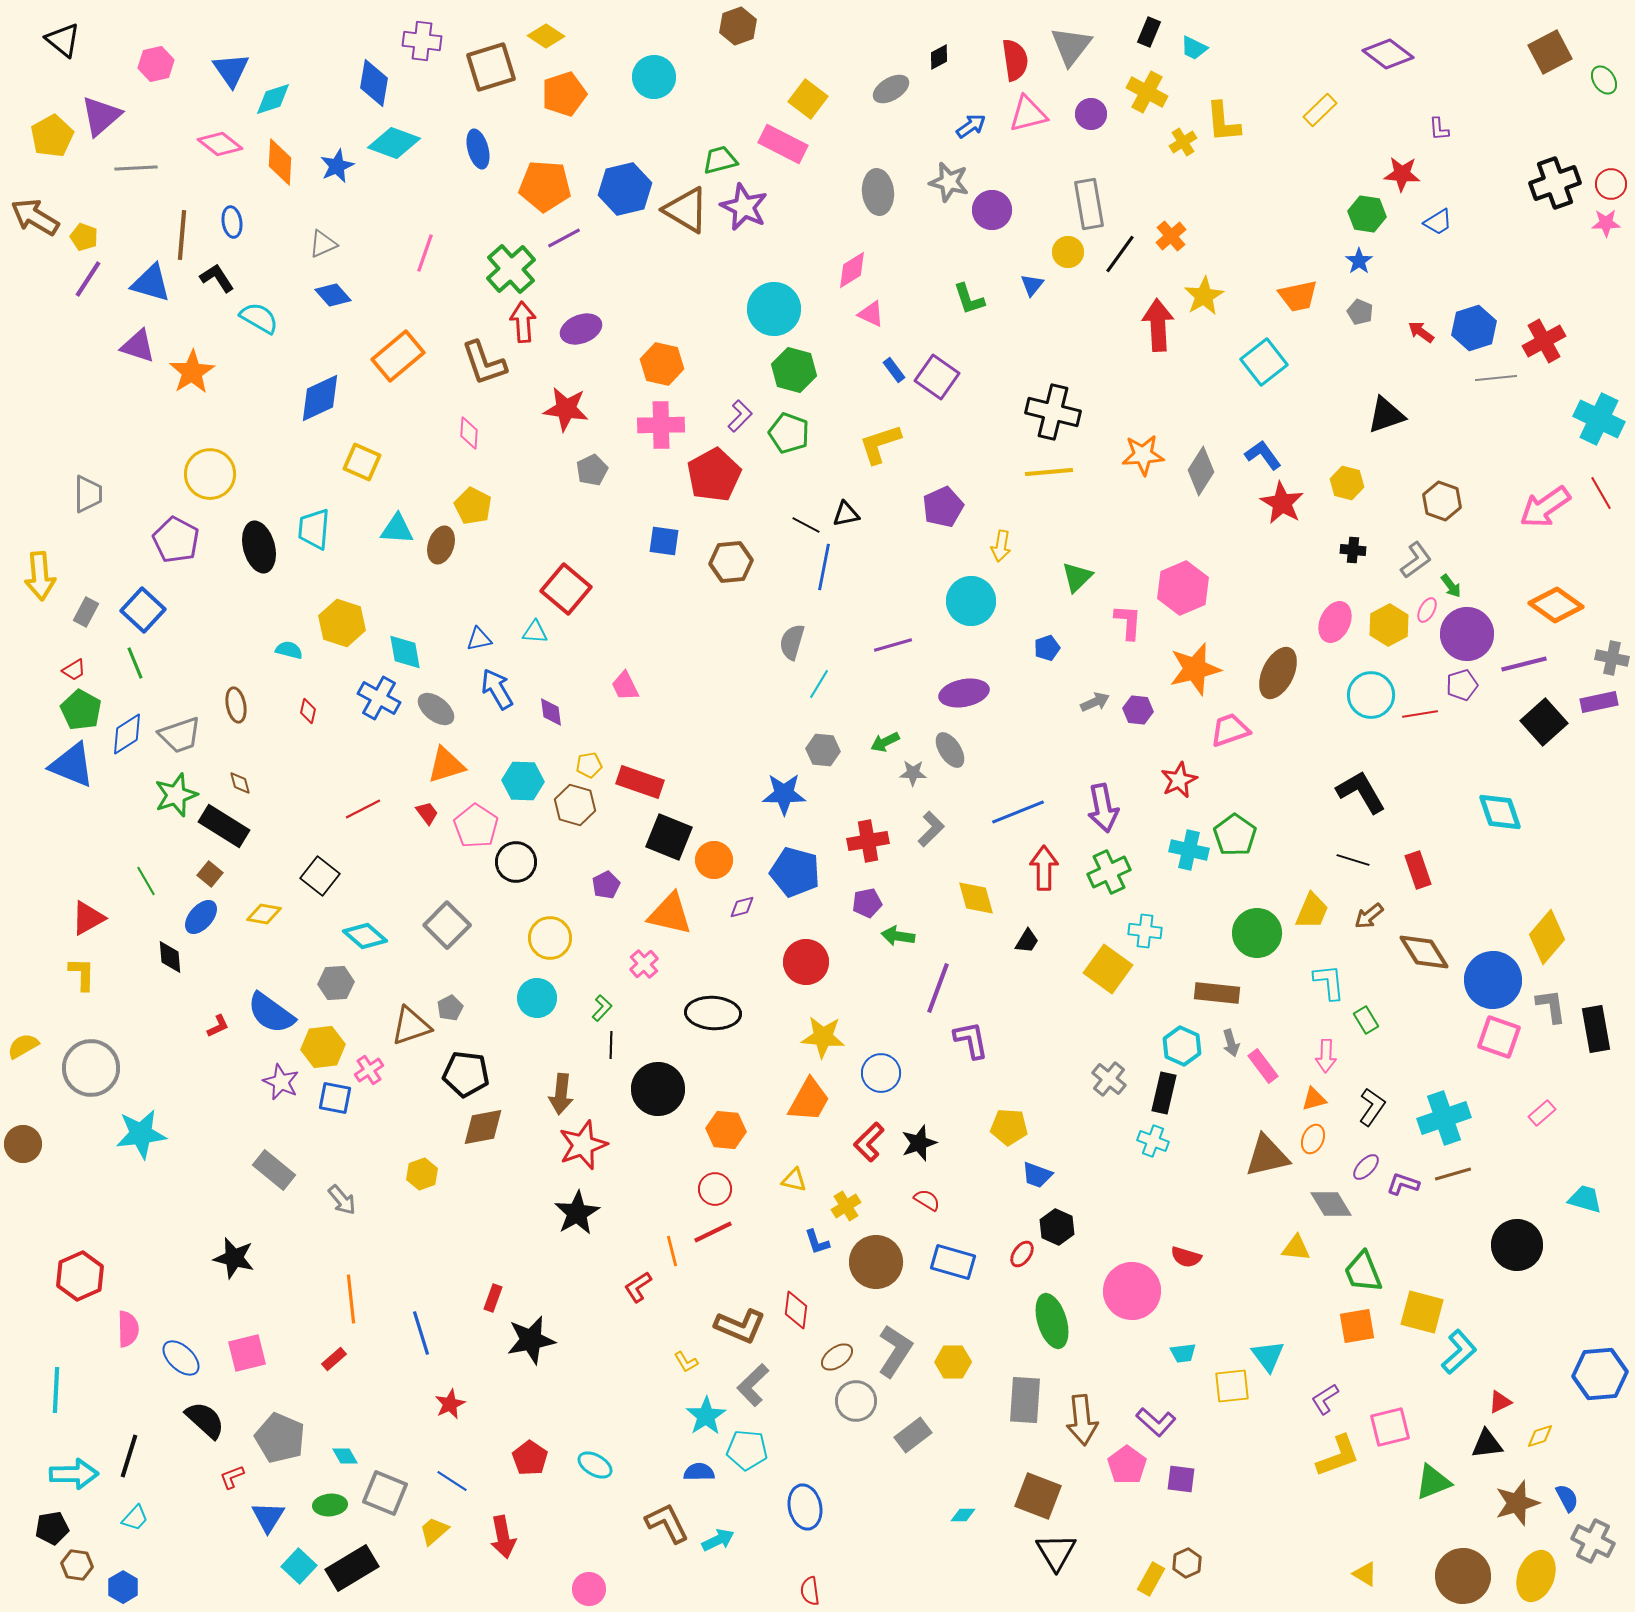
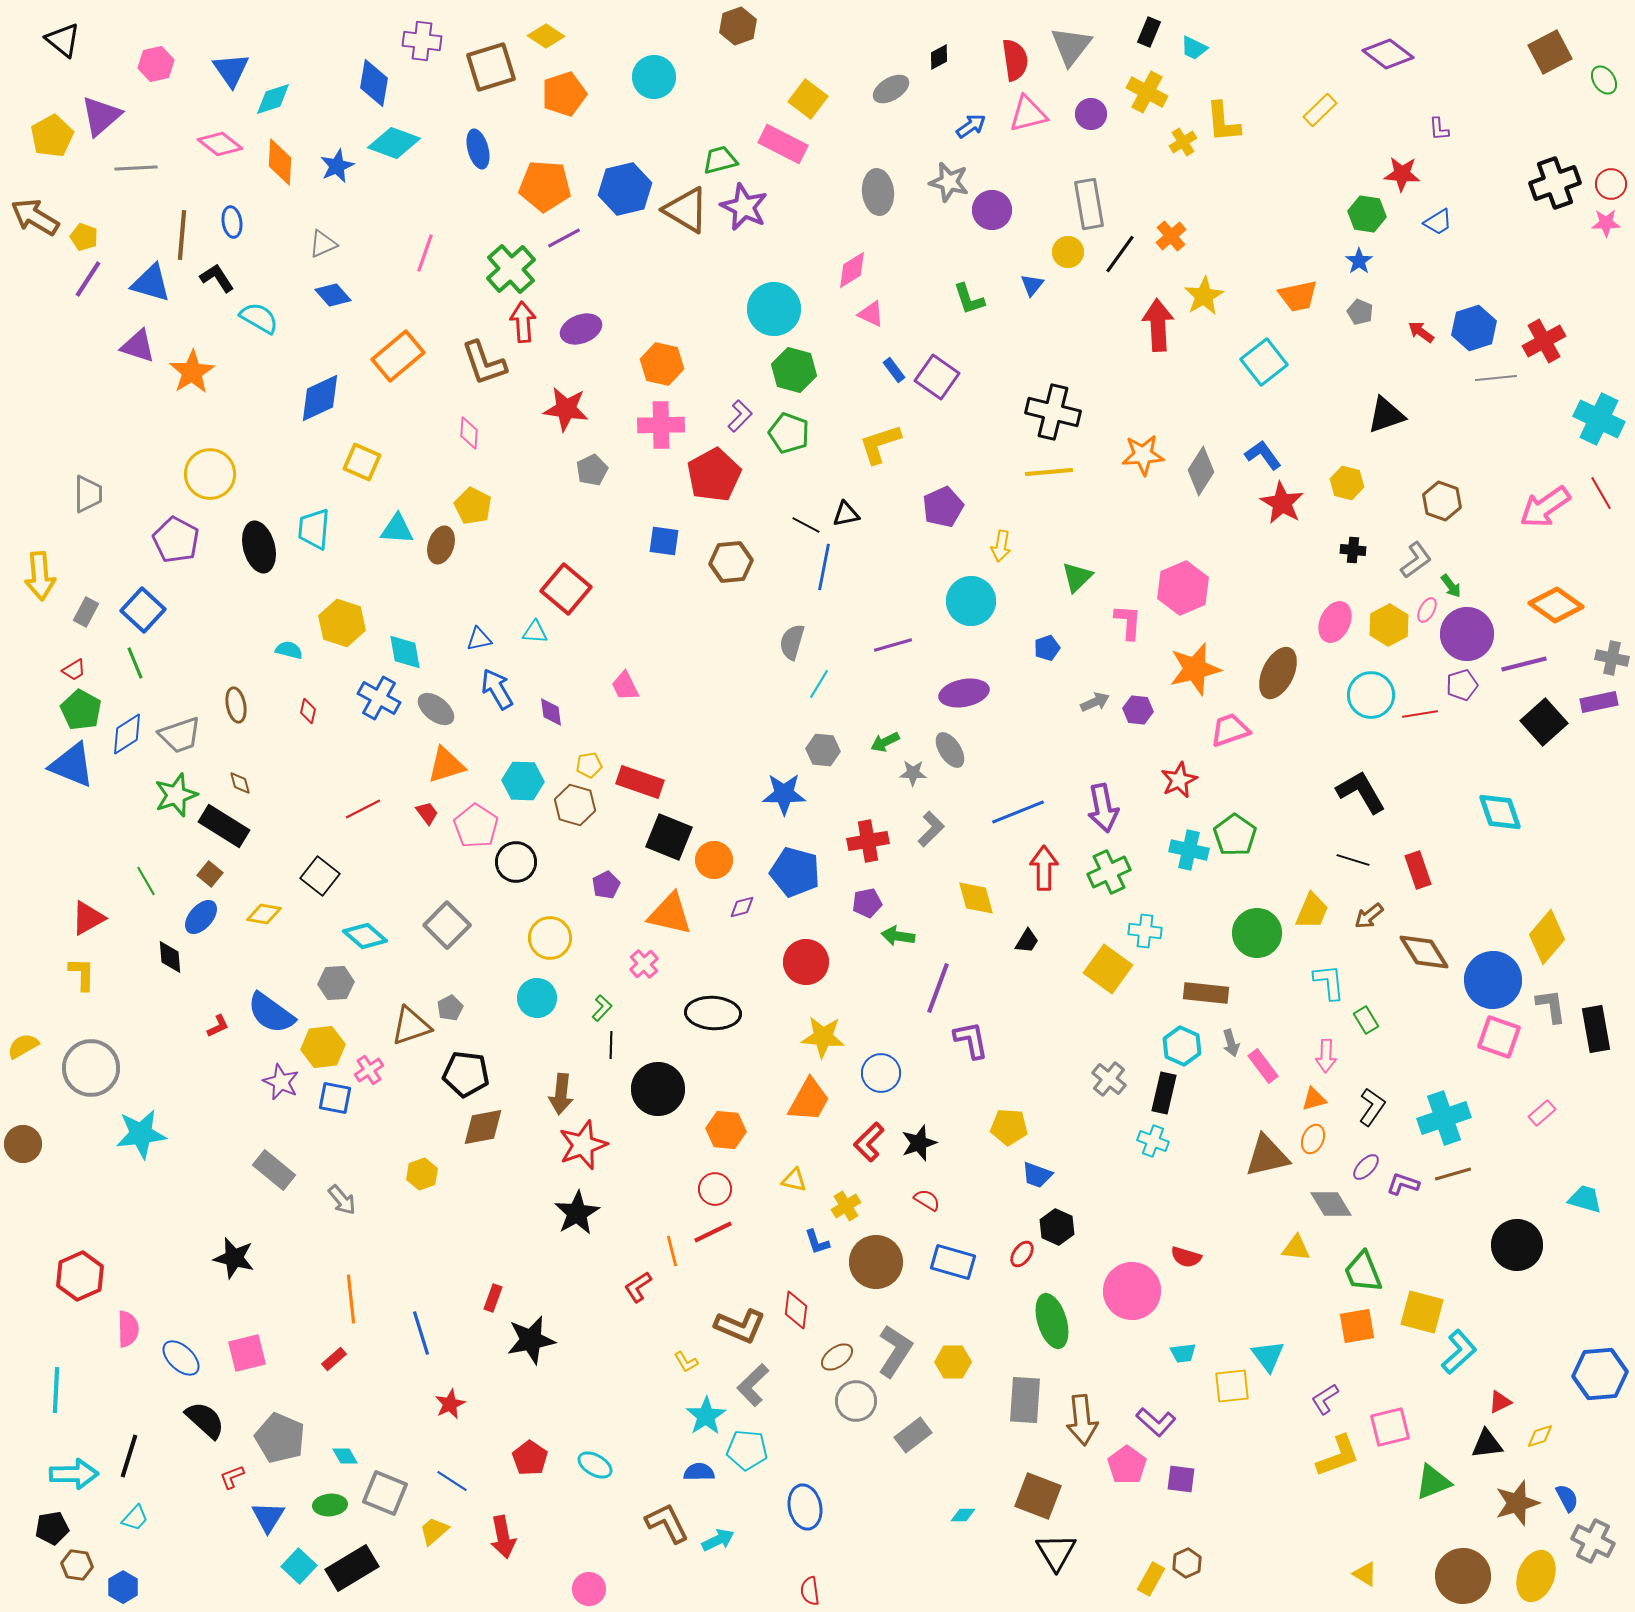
brown rectangle at (1217, 993): moved 11 px left
